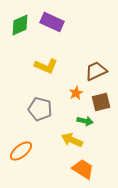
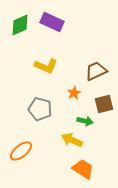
orange star: moved 2 px left
brown square: moved 3 px right, 2 px down
